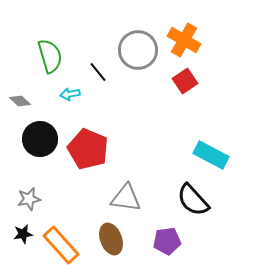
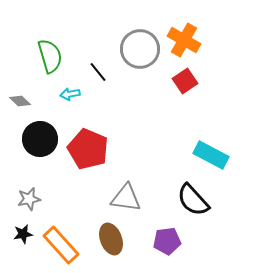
gray circle: moved 2 px right, 1 px up
